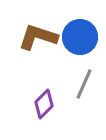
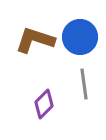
brown L-shape: moved 3 px left, 3 px down
gray line: rotated 32 degrees counterclockwise
